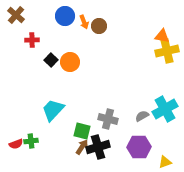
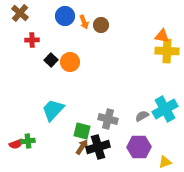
brown cross: moved 4 px right, 2 px up
brown circle: moved 2 px right, 1 px up
yellow cross: rotated 15 degrees clockwise
green cross: moved 3 px left
